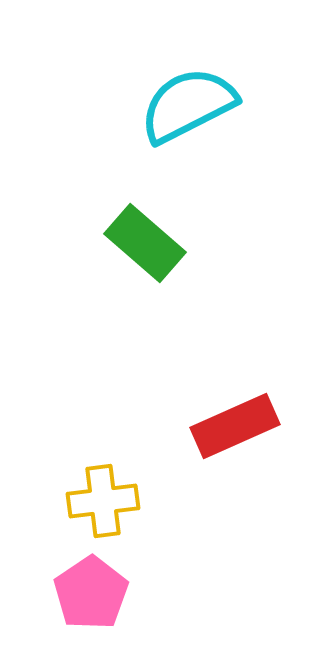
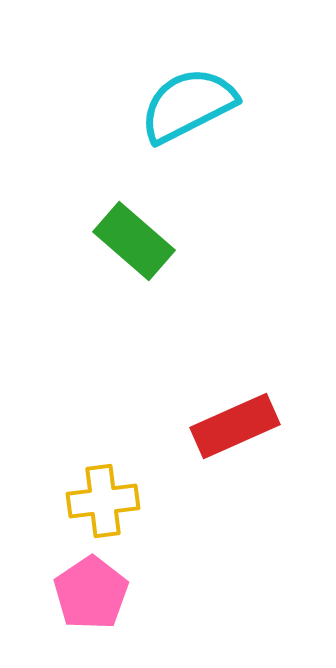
green rectangle: moved 11 px left, 2 px up
